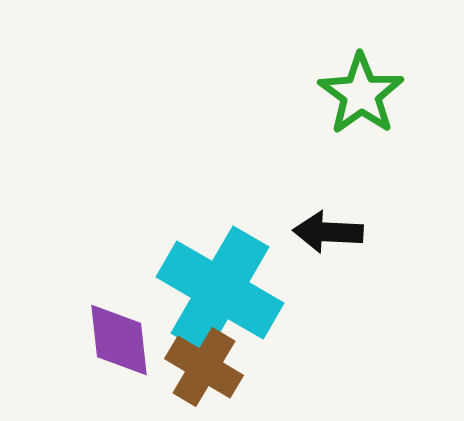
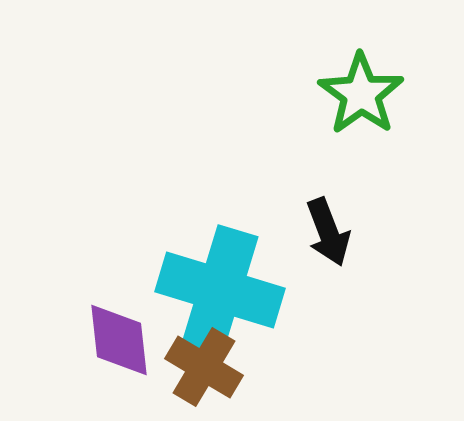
black arrow: rotated 114 degrees counterclockwise
cyan cross: rotated 13 degrees counterclockwise
